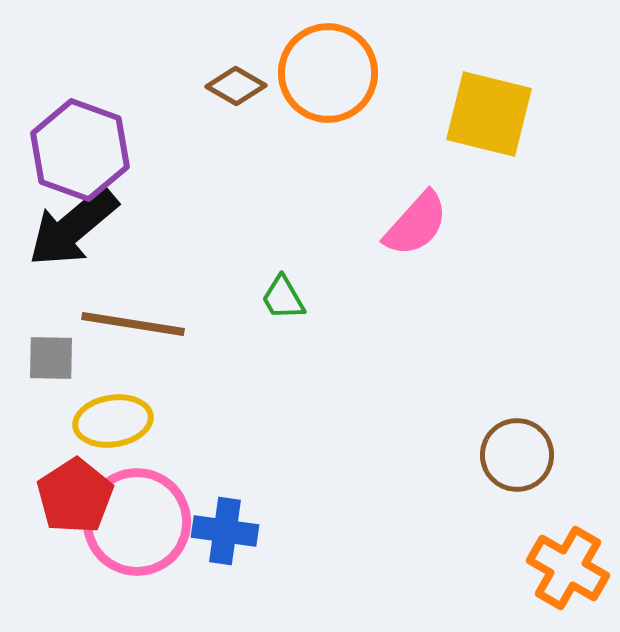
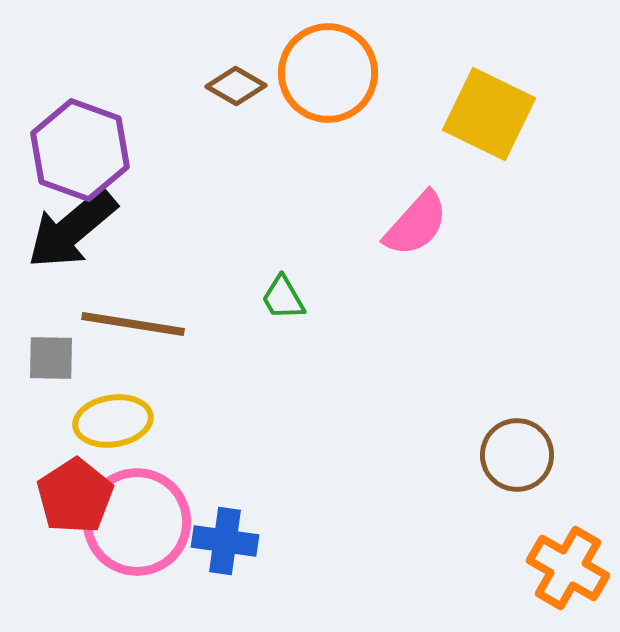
yellow square: rotated 12 degrees clockwise
black arrow: moved 1 px left, 2 px down
blue cross: moved 10 px down
